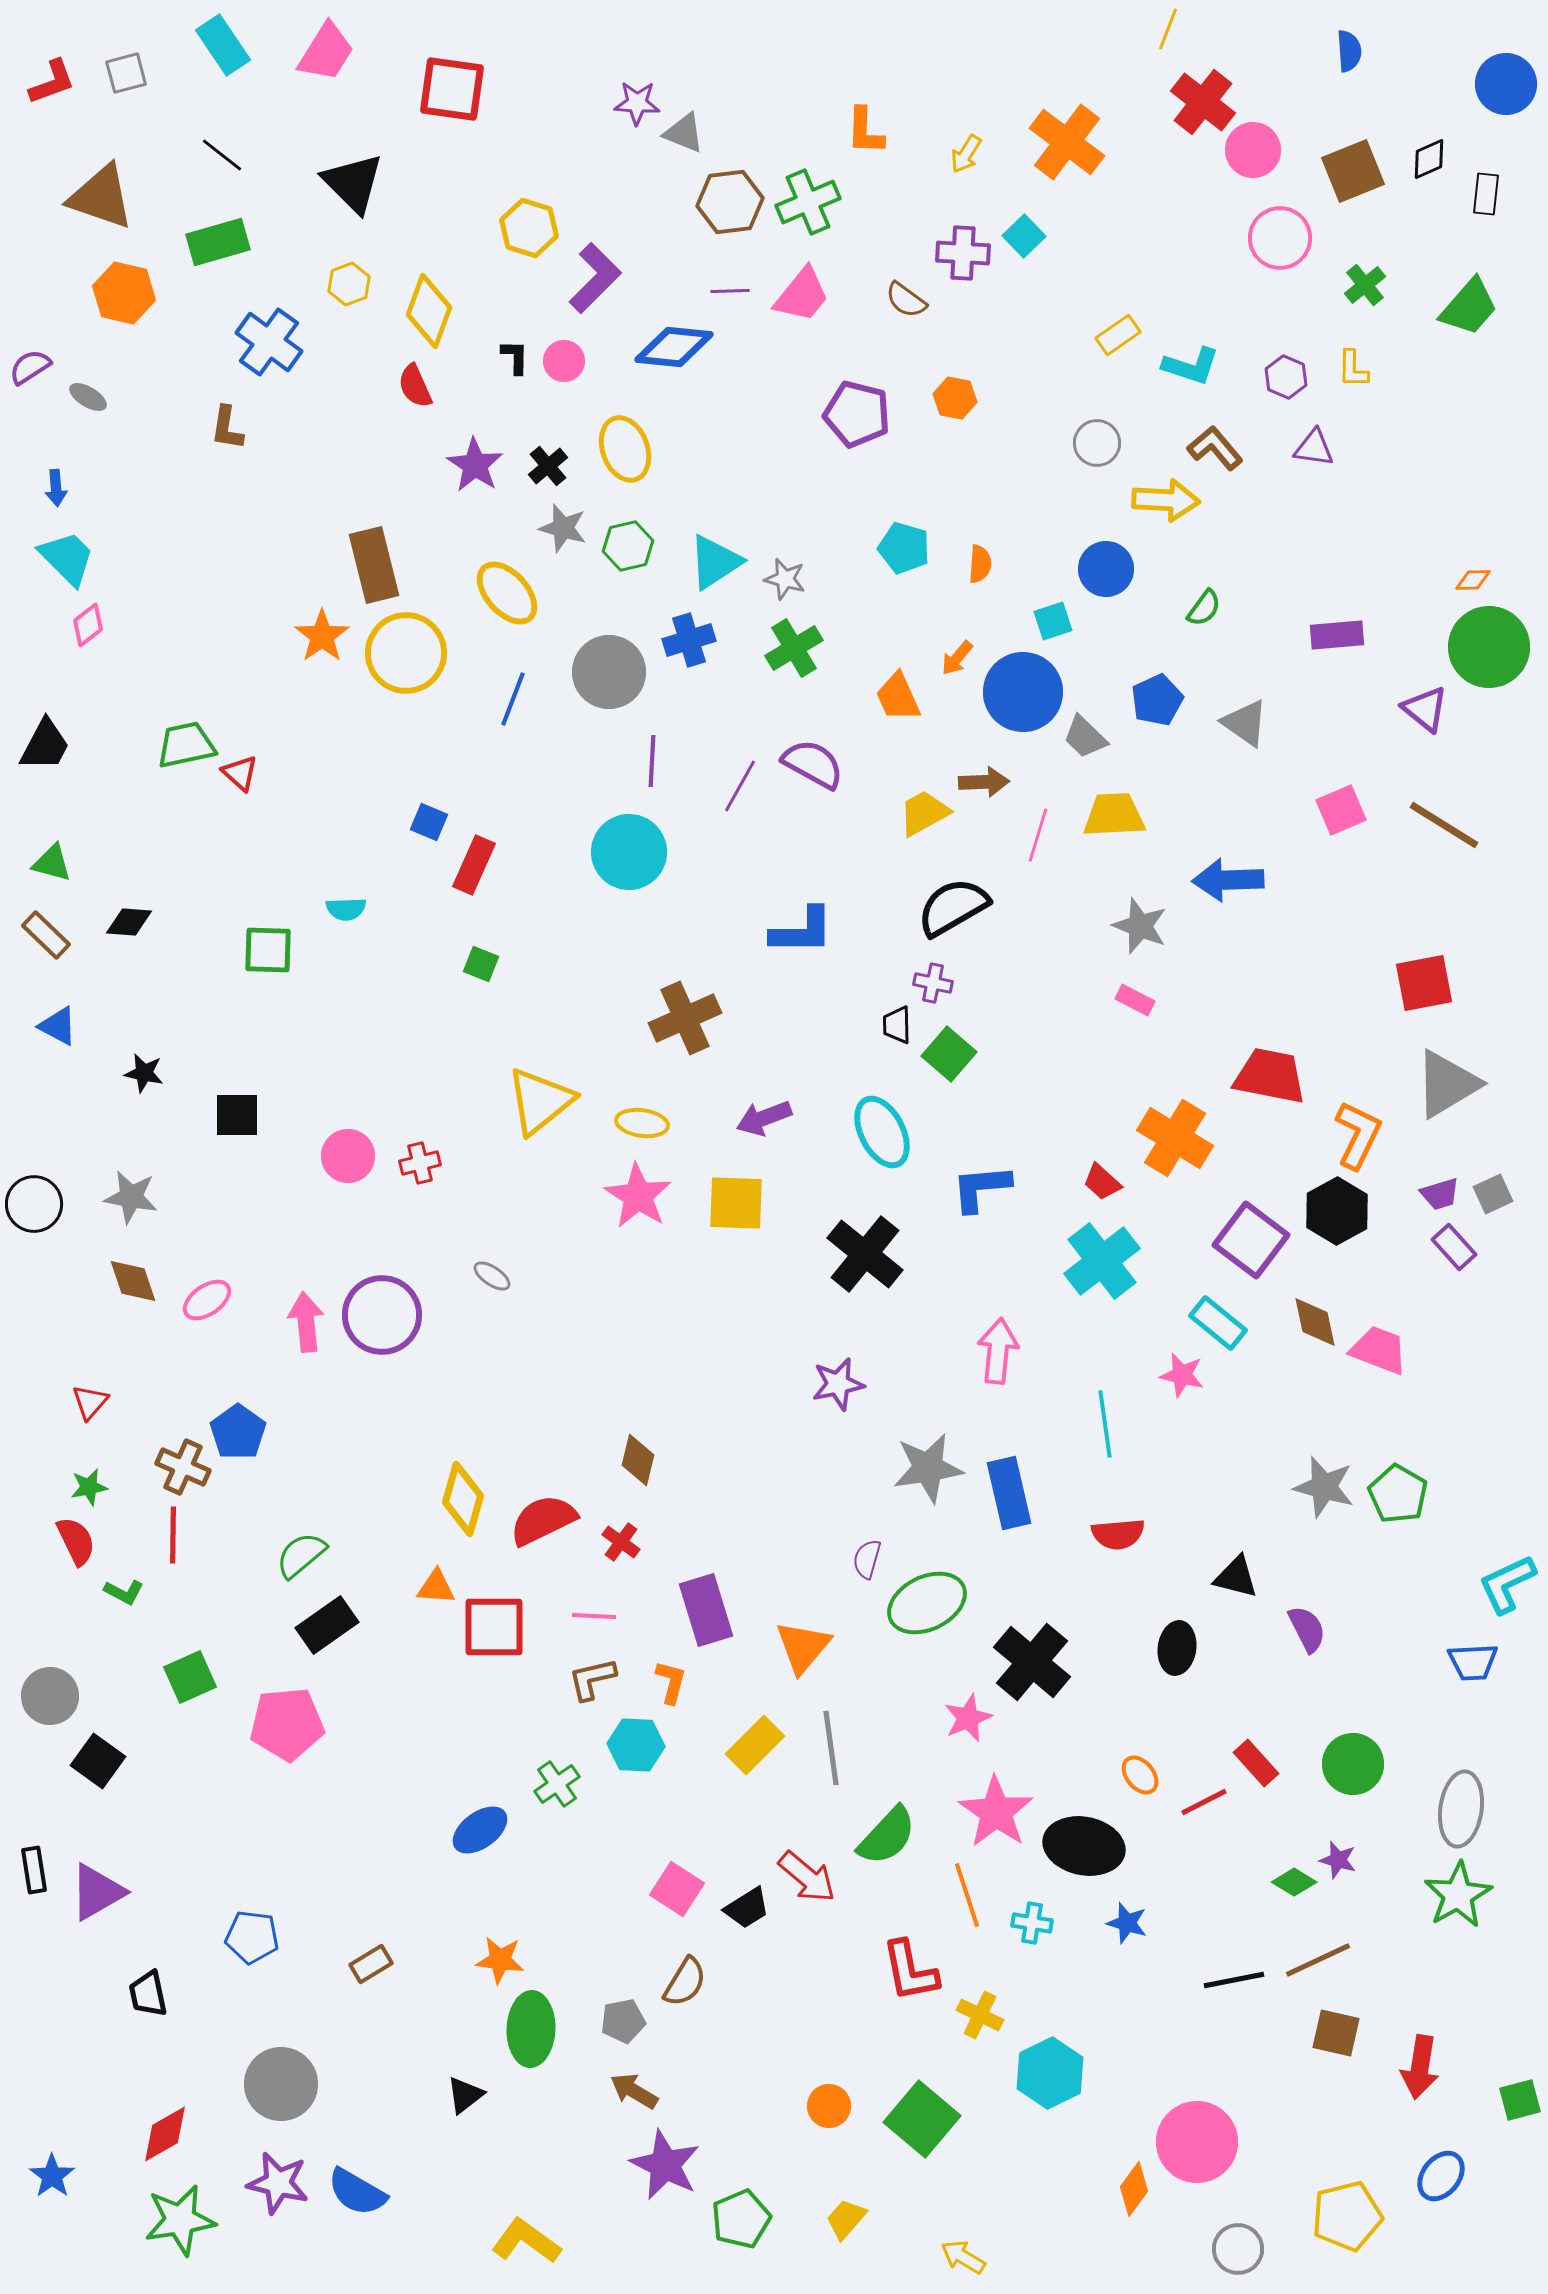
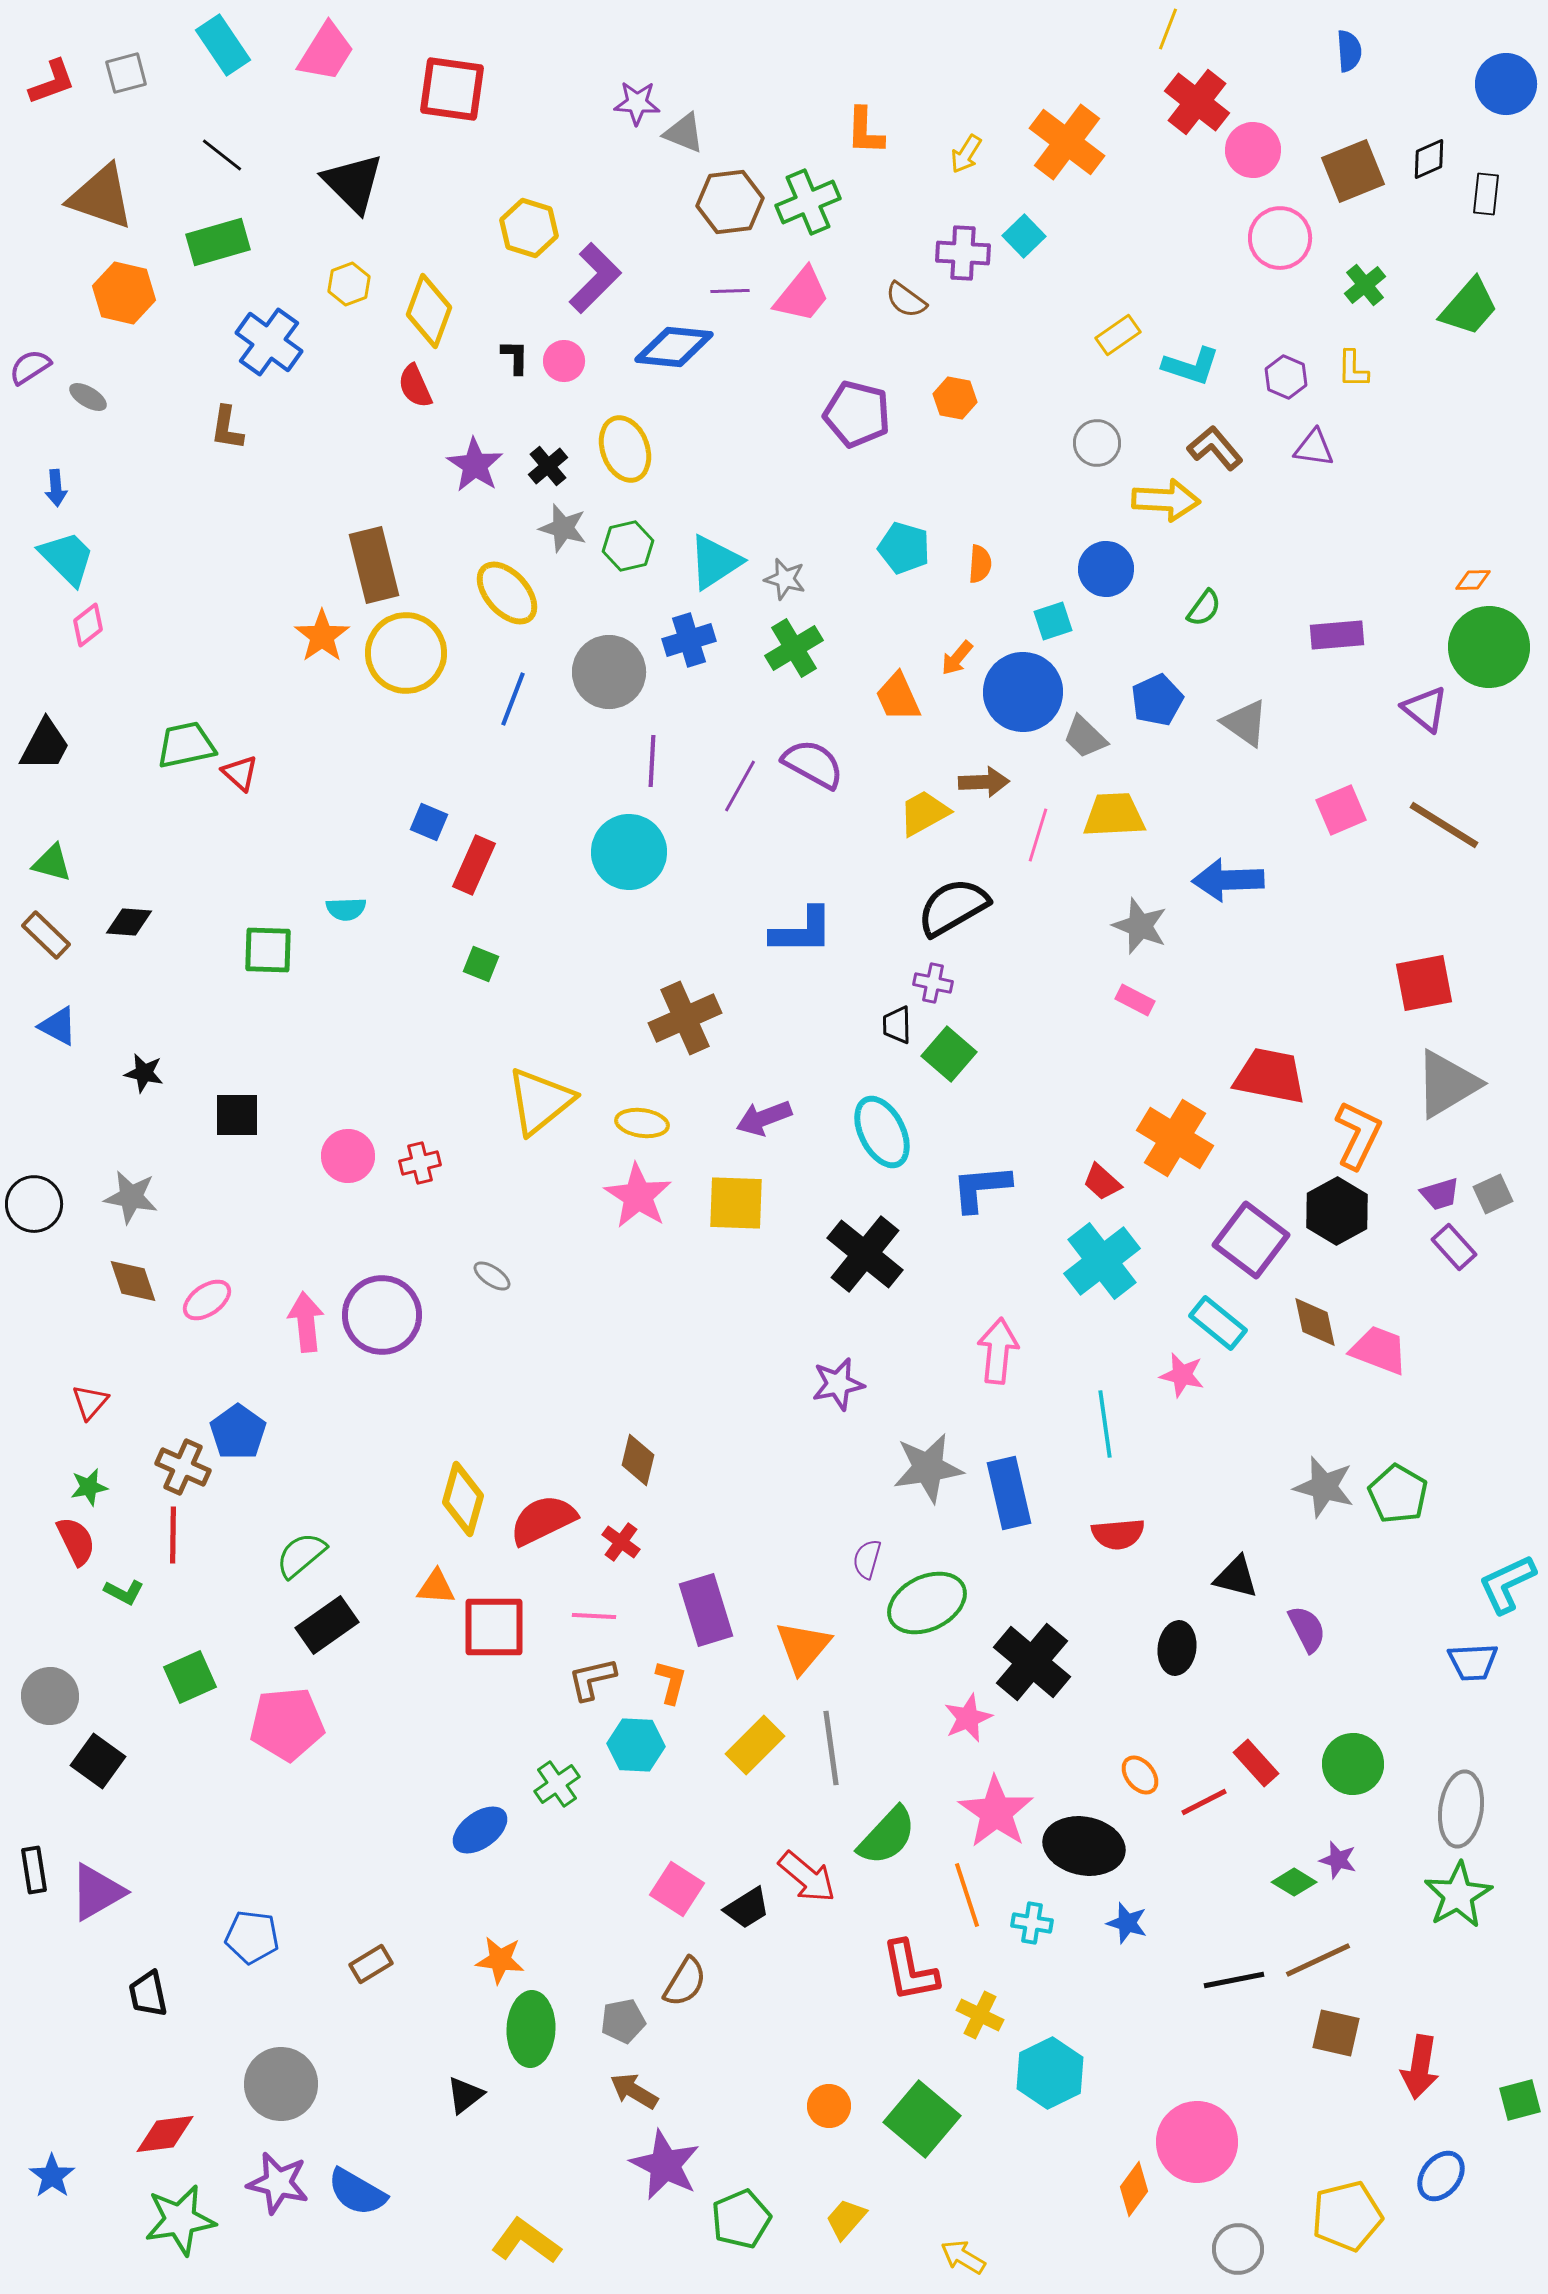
red cross at (1203, 102): moved 6 px left
red diamond at (165, 2134): rotated 22 degrees clockwise
